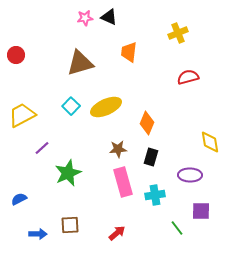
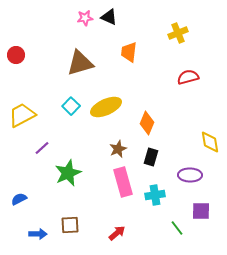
brown star: rotated 18 degrees counterclockwise
